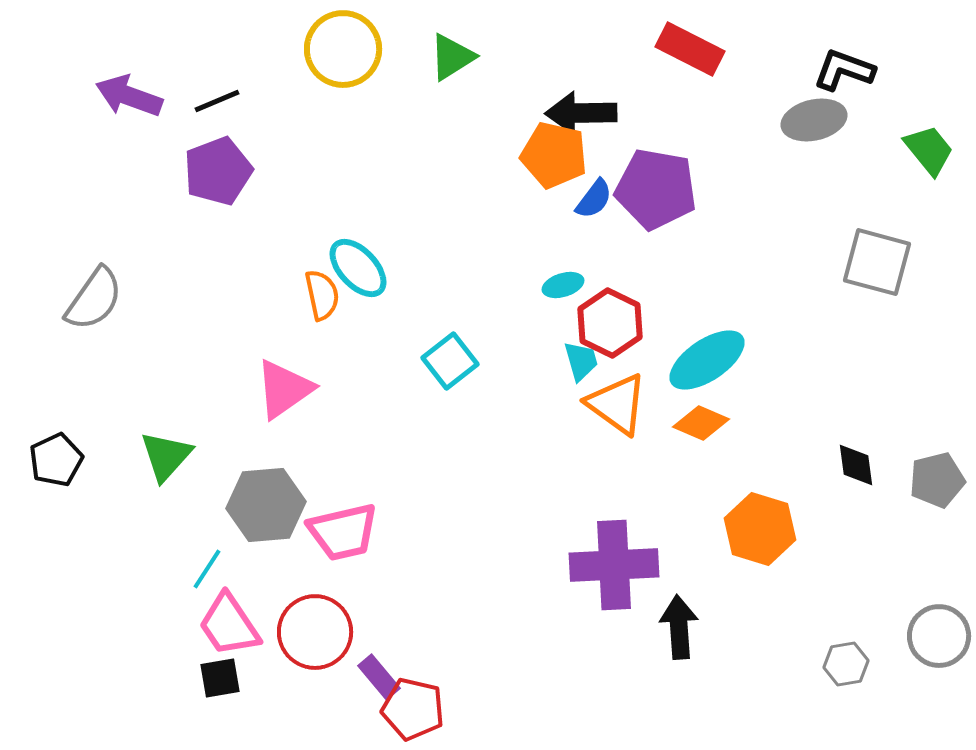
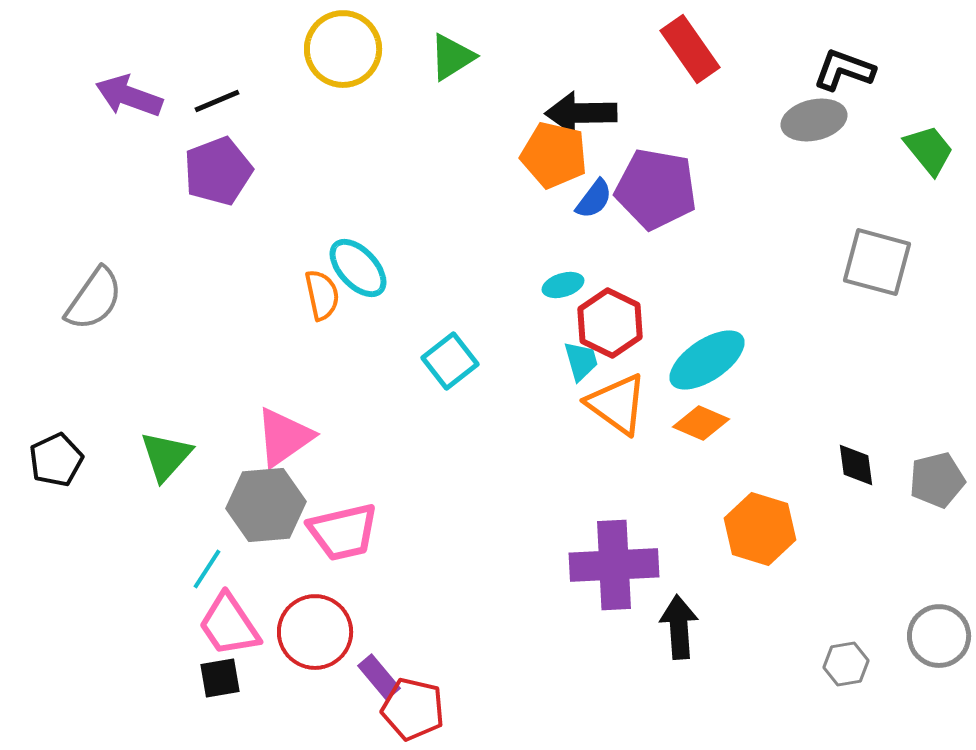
red rectangle at (690, 49): rotated 28 degrees clockwise
pink triangle at (284, 389): moved 48 px down
